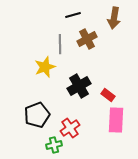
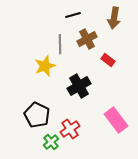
yellow star: moved 1 px up
red rectangle: moved 35 px up
black pentagon: rotated 25 degrees counterclockwise
pink rectangle: rotated 40 degrees counterclockwise
red cross: moved 1 px down
green cross: moved 3 px left, 3 px up; rotated 28 degrees counterclockwise
